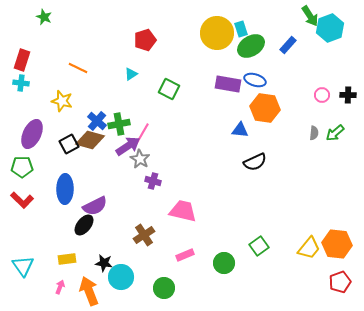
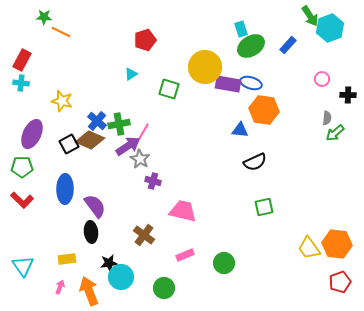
green star at (44, 17): rotated 21 degrees counterclockwise
yellow circle at (217, 33): moved 12 px left, 34 px down
red rectangle at (22, 60): rotated 10 degrees clockwise
orange line at (78, 68): moved 17 px left, 36 px up
blue ellipse at (255, 80): moved 4 px left, 3 px down
green square at (169, 89): rotated 10 degrees counterclockwise
pink circle at (322, 95): moved 16 px up
orange hexagon at (265, 108): moved 1 px left, 2 px down
gray semicircle at (314, 133): moved 13 px right, 15 px up
brown diamond at (90, 140): rotated 8 degrees clockwise
purple semicircle at (95, 206): rotated 100 degrees counterclockwise
black ellipse at (84, 225): moved 7 px right, 7 px down; rotated 45 degrees counterclockwise
brown cross at (144, 235): rotated 20 degrees counterclockwise
green square at (259, 246): moved 5 px right, 39 px up; rotated 24 degrees clockwise
yellow trapezoid at (309, 248): rotated 105 degrees clockwise
black star at (104, 263): moved 5 px right; rotated 18 degrees counterclockwise
